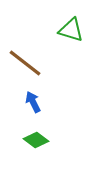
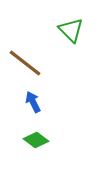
green triangle: rotated 28 degrees clockwise
